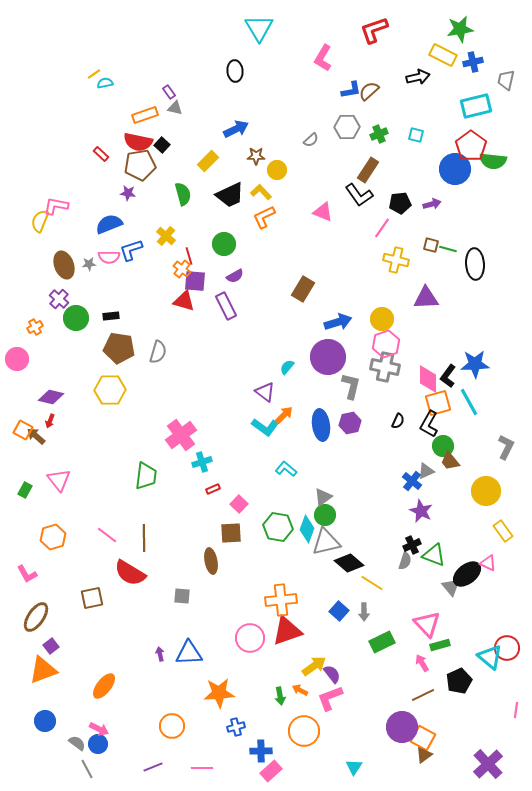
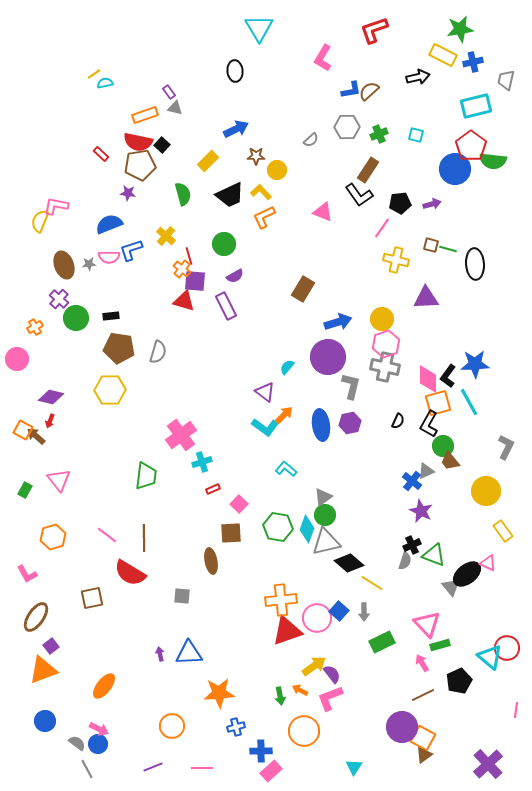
pink circle at (250, 638): moved 67 px right, 20 px up
